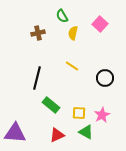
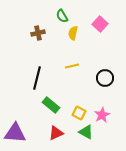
yellow line: rotated 48 degrees counterclockwise
yellow square: rotated 24 degrees clockwise
red triangle: moved 1 px left, 2 px up
